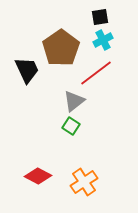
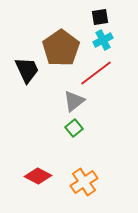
green square: moved 3 px right, 2 px down; rotated 18 degrees clockwise
